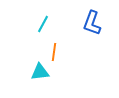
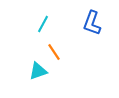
orange line: rotated 42 degrees counterclockwise
cyan triangle: moved 2 px left, 1 px up; rotated 12 degrees counterclockwise
